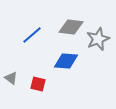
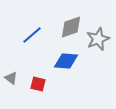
gray diamond: rotated 25 degrees counterclockwise
